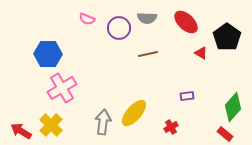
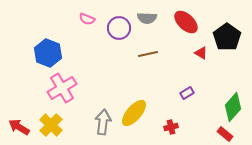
blue hexagon: moved 1 px up; rotated 20 degrees clockwise
purple rectangle: moved 3 px up; rotated 24 degrees counterclockwise
red cross: rotated 16 degrees clockwise
red arrow: moved 2 px left, 4 px up
